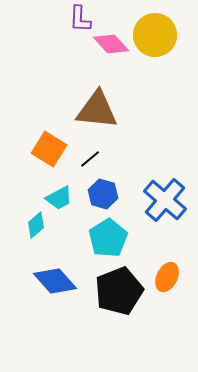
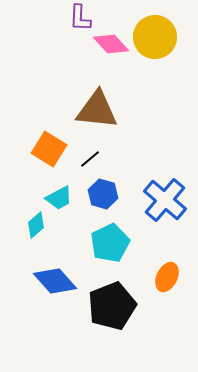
purple L-shape: moved 1 px up
yellow circle: moved 2 px down
cyan pentagon: moved 2 px right, 5 px down; rotated 6 degrees clockwise
black pentagon: moved 7 px left, 15 px down
